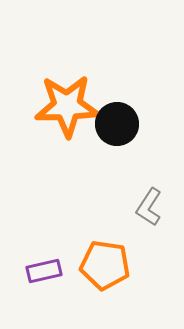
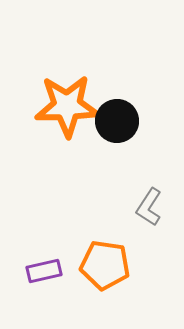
black circle: moved 3 px up
